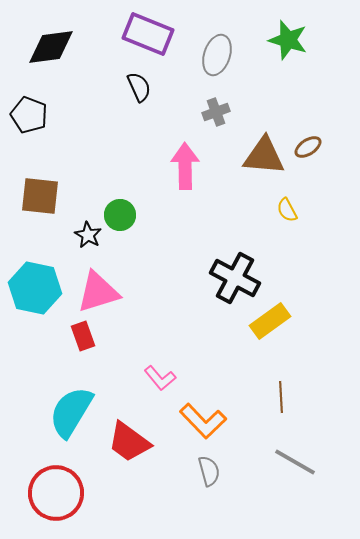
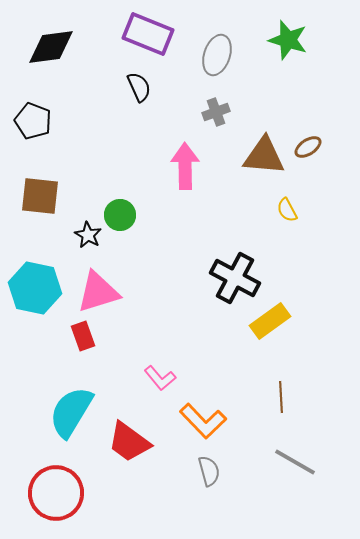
black pentagon: moved 4 px right, 6 px down
